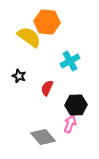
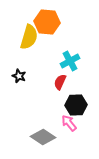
yellow semicircle: rotated 70 degrees clockwise
red semicircle: moved 13 px right, 6 px up
pink arrow: moved 1 px left, 1 px up; rotated 60 degrees counterclockwise
gray diamond: rotated 15 degrees counterclockwise
